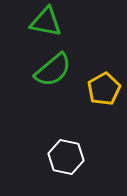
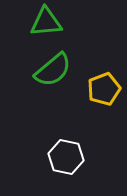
green triangle: rotated 16 degrees counterclockwise
yellow pentagon: rotated 8 degrees clockwise
